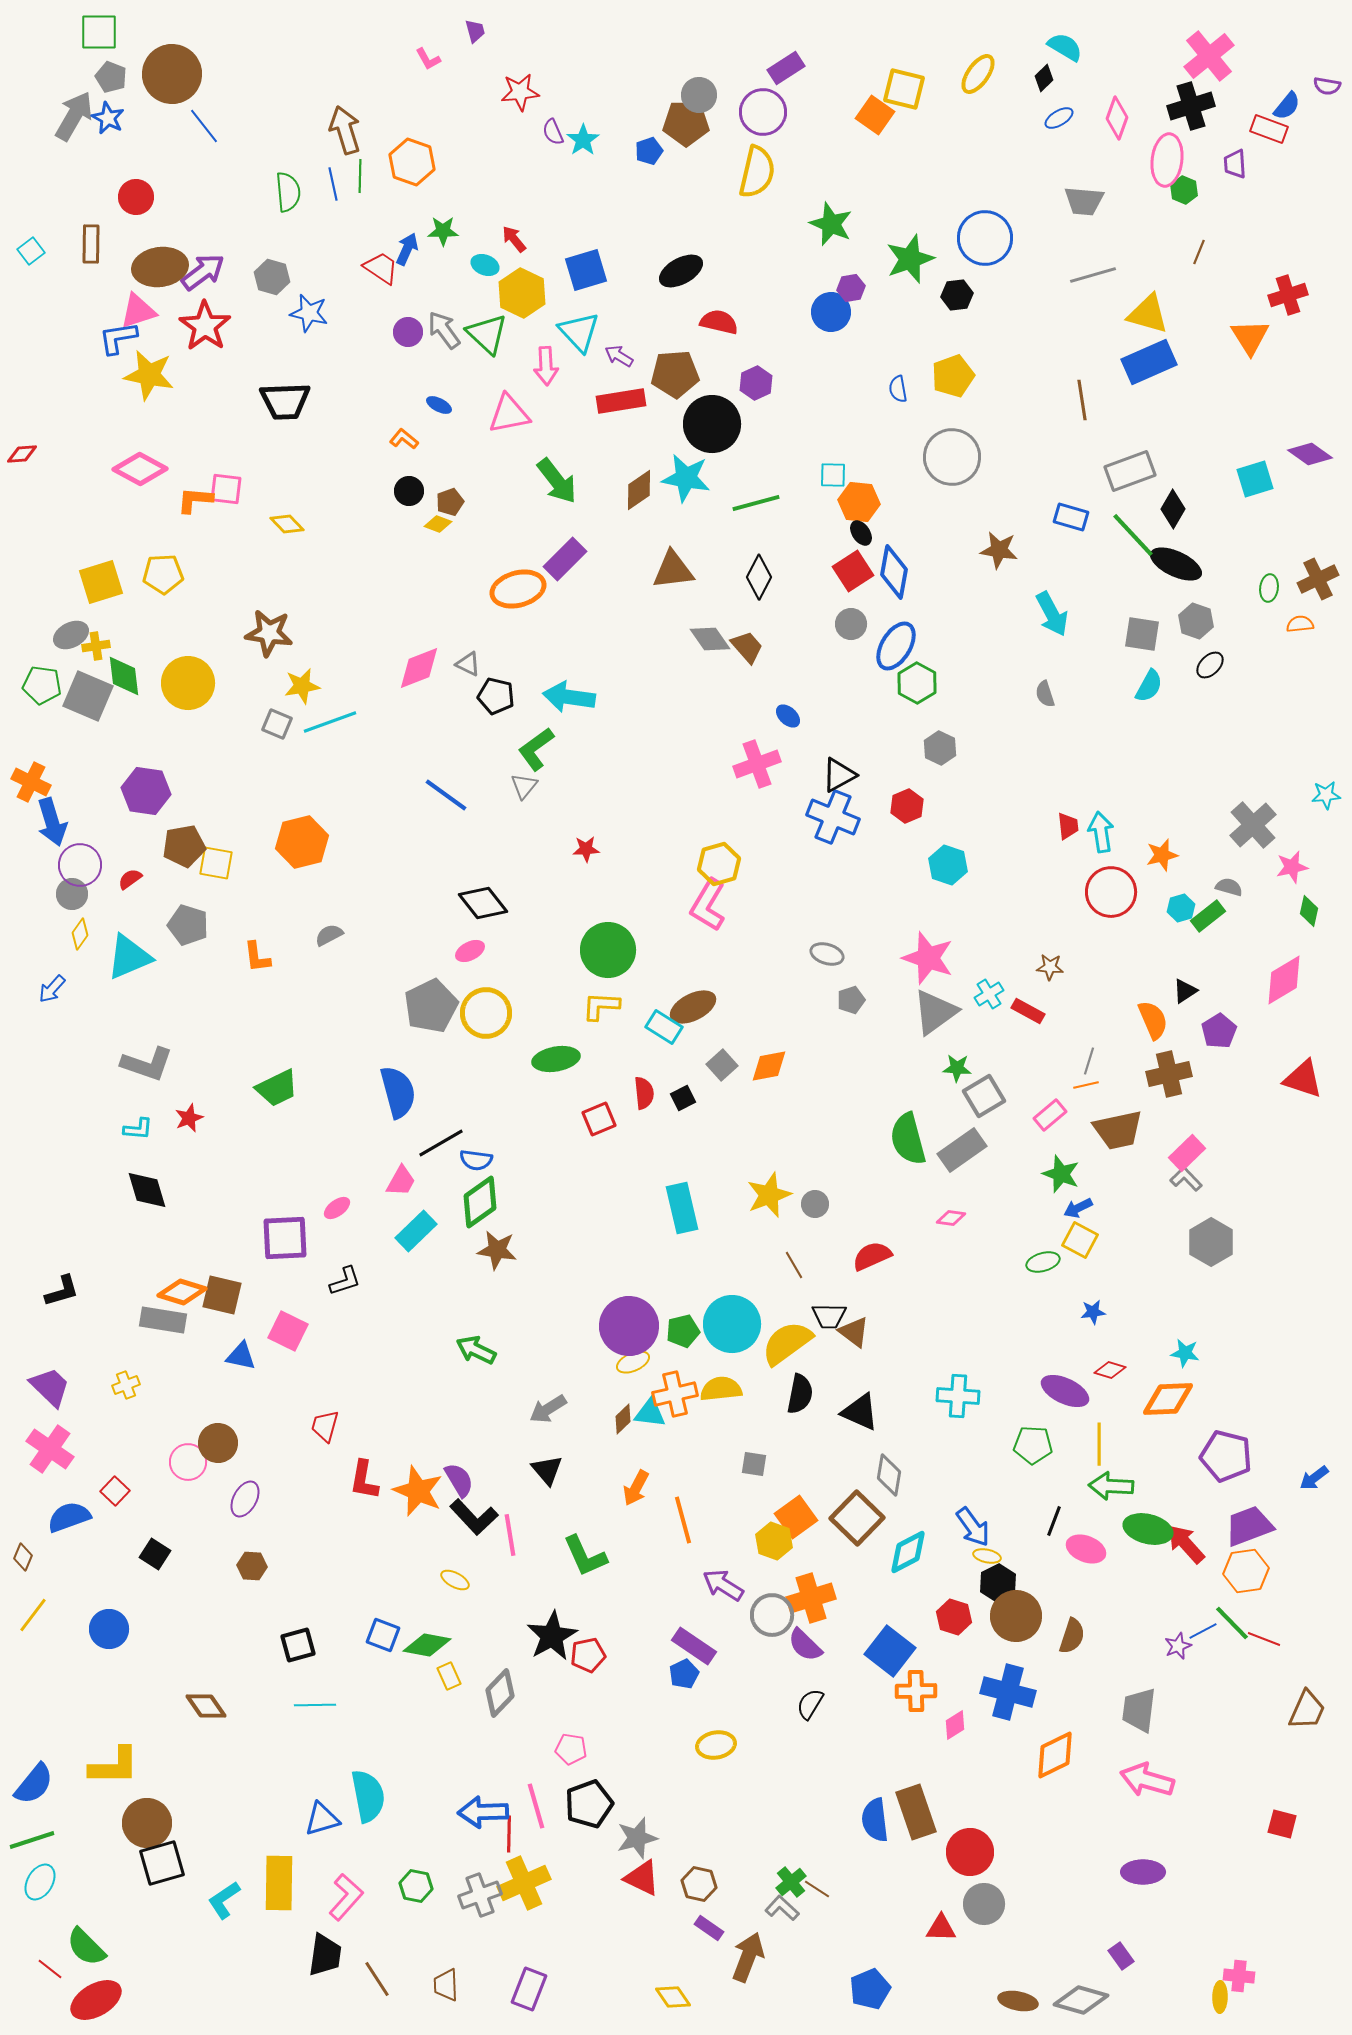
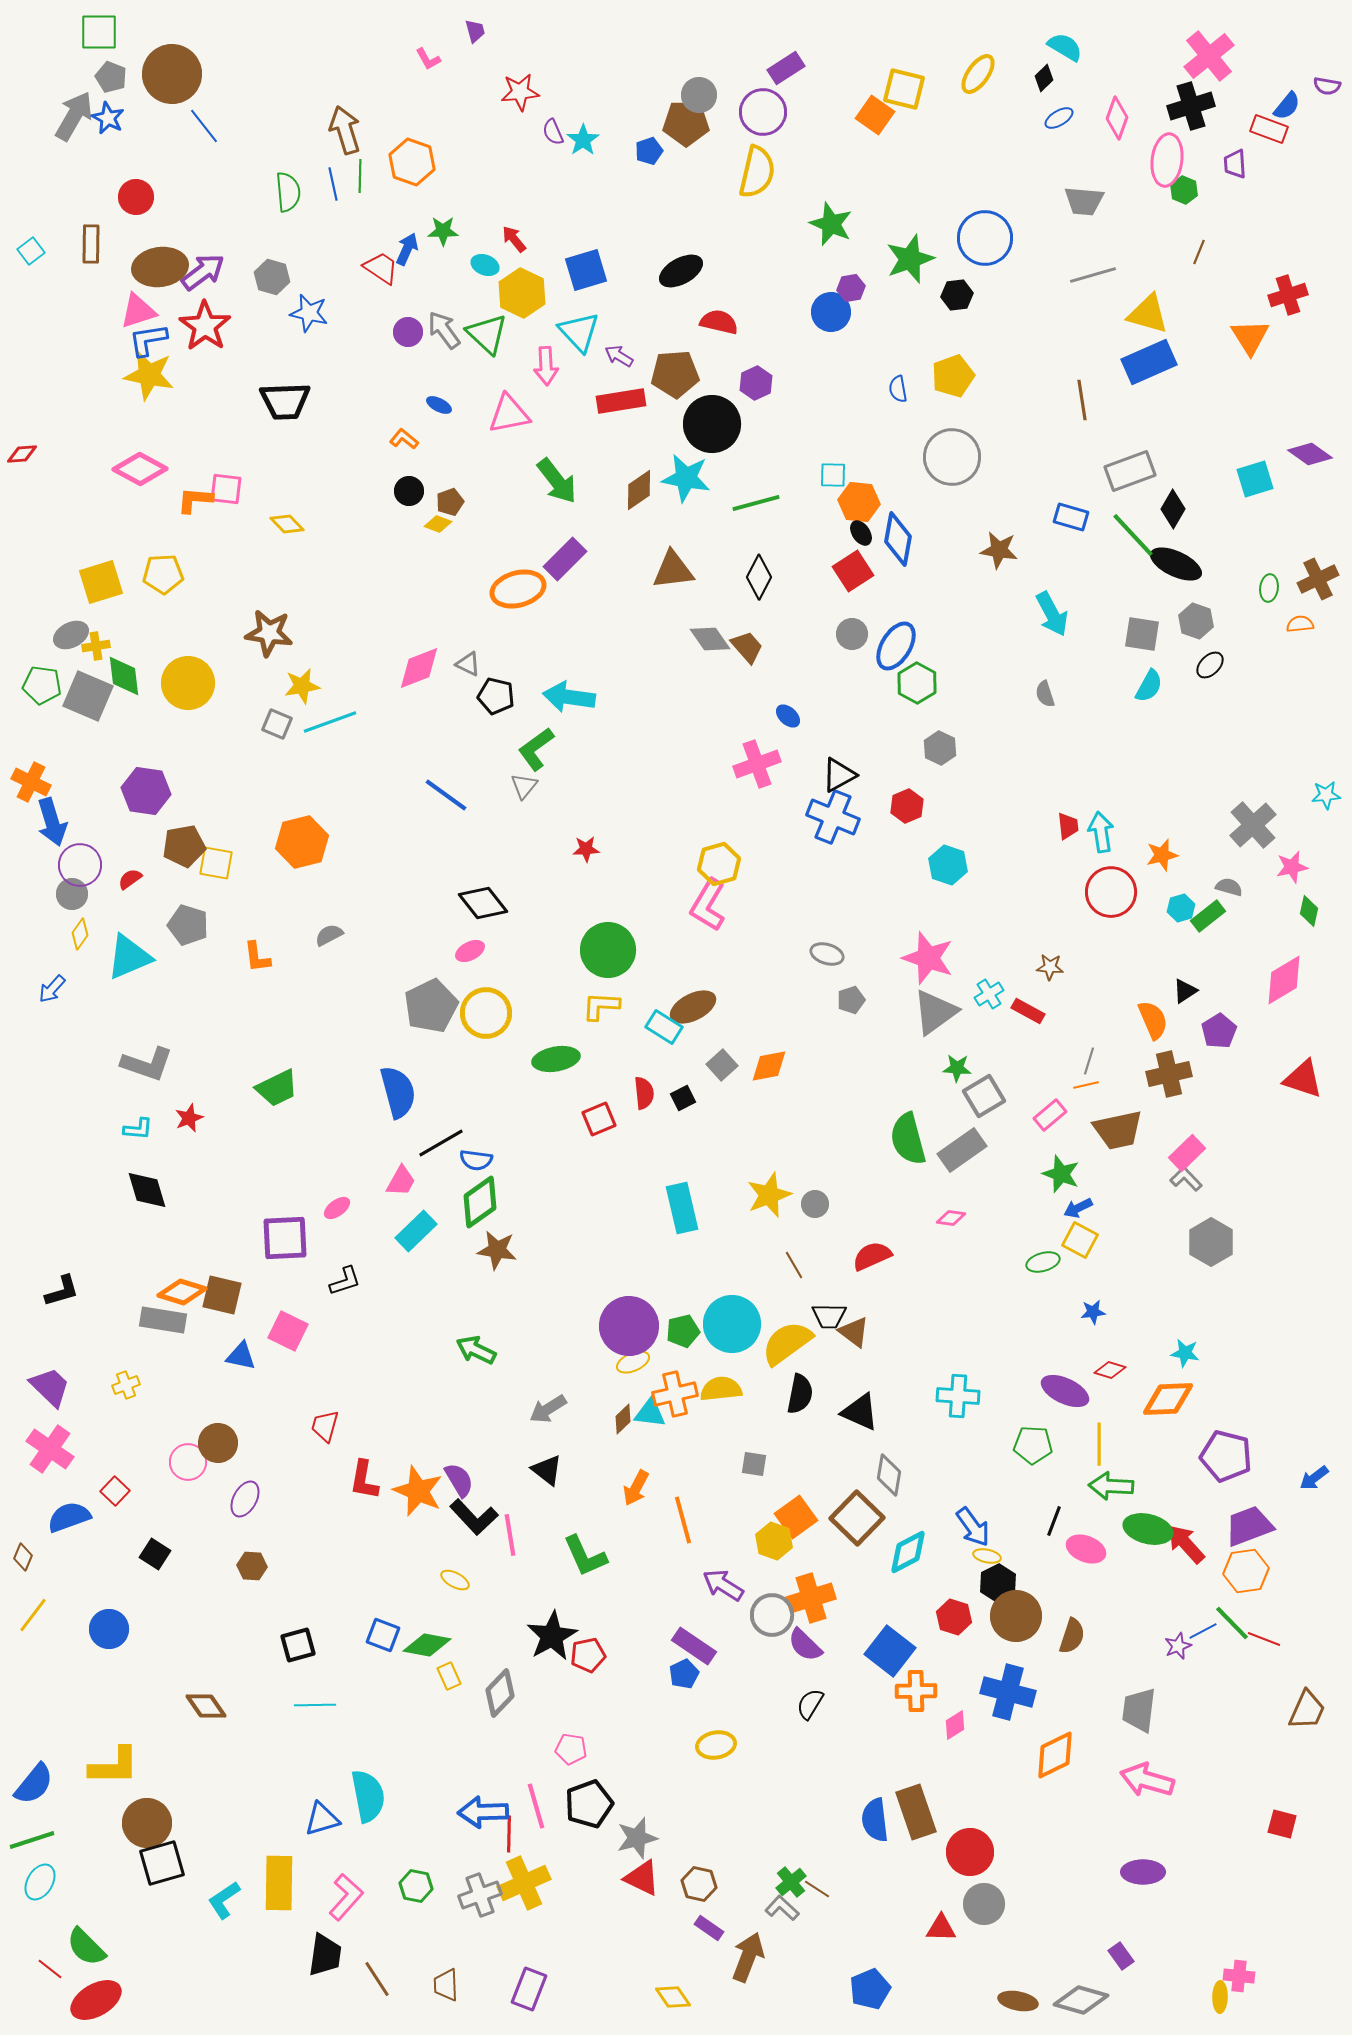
blue L-shape at (118, 338): moved 30 px right, 2 px down
blue diamond at (894, 572): moved 4 px right, 33 px up
gray circle at (851, 624): moved 1 px right, 10 px down
black triangle at (547, 1470): rotated 12 degrees counterclockwise
